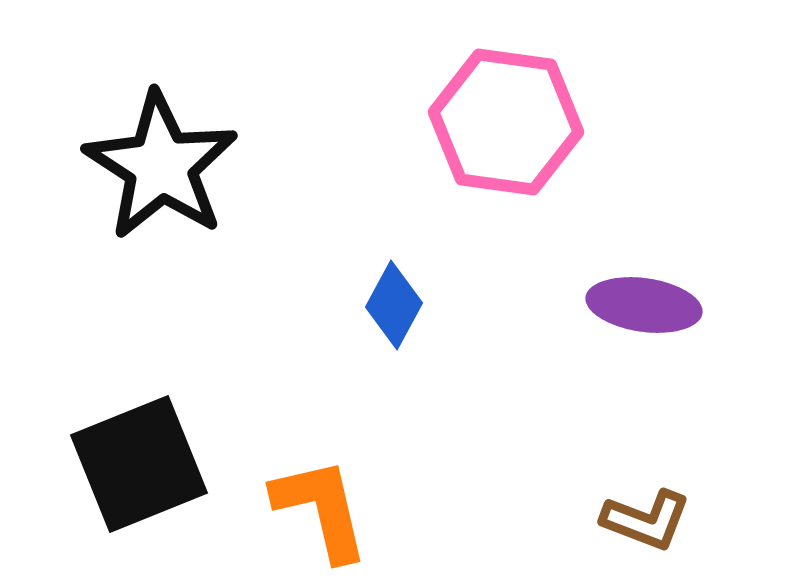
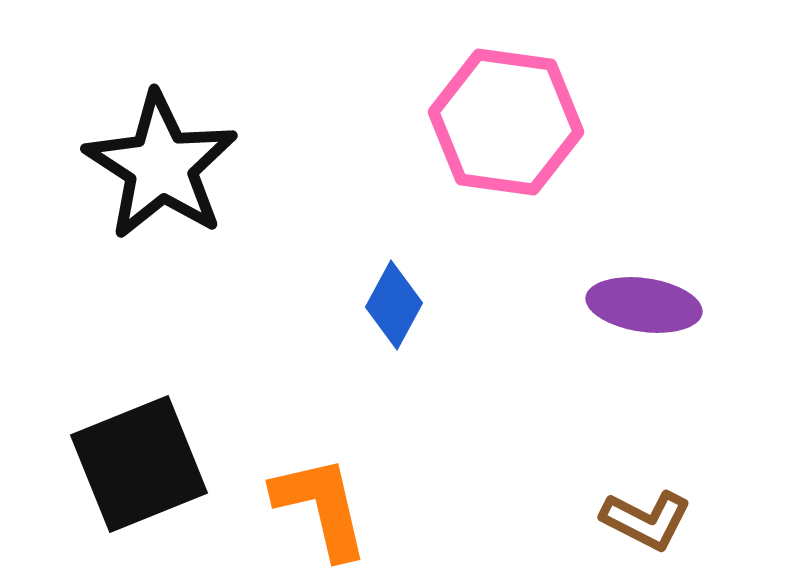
orange L-shape: moved 2 px up
brown L-shape: rotated 6 degrees clockwise
